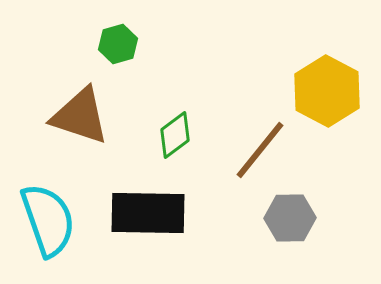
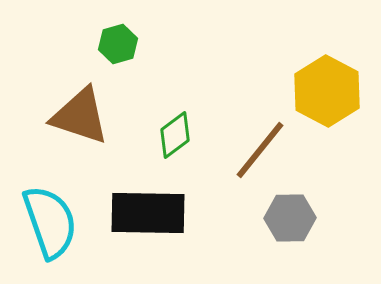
cyan semicircle: moved 2 px right, 2 px down
